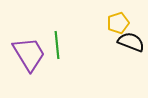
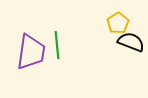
yellow pentagon: rotated 15 degrees counterclockwise
purple trapezoid: moved 2 px right, 2 px up; rotated 39 degrees clockwise
